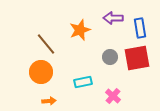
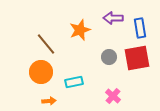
gray circle: moved 1 px left
cyan rectangle: moved 9 px left
